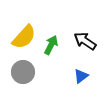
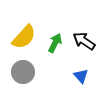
black arrow: moved 1 px left
green arrow: moved 4 px right, 2 px up
blue triangle: rotated 35 degrees counterclockwise
